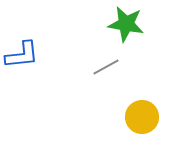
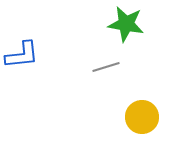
gray line: rotated 12 degrees clockwise
